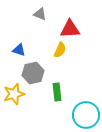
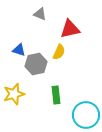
red triangle: rotated 10 degrees counterclockwise
yellow semicircle: moved 1 px left, 2 px down
gray hexagon: moved 3 px right, 9 px up
green rectangle: moved 1 px left, 3 px down
